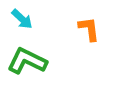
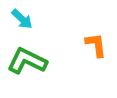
orange L-shape: moved 7 px right, 16 px down
